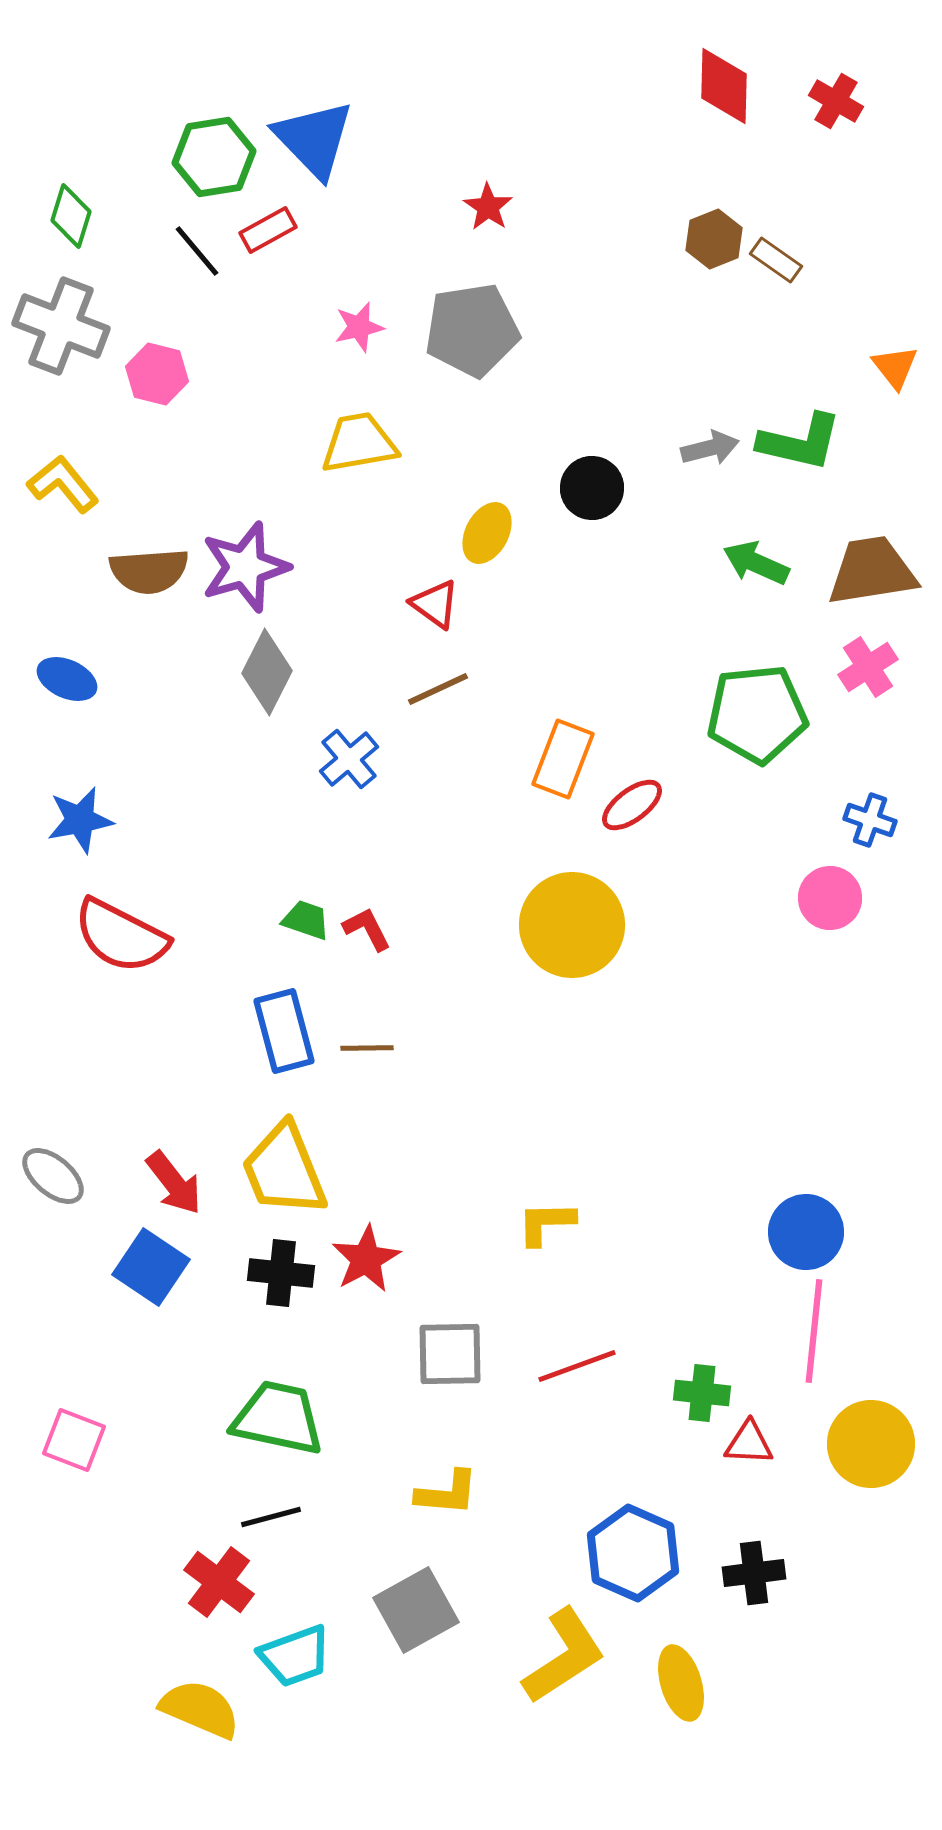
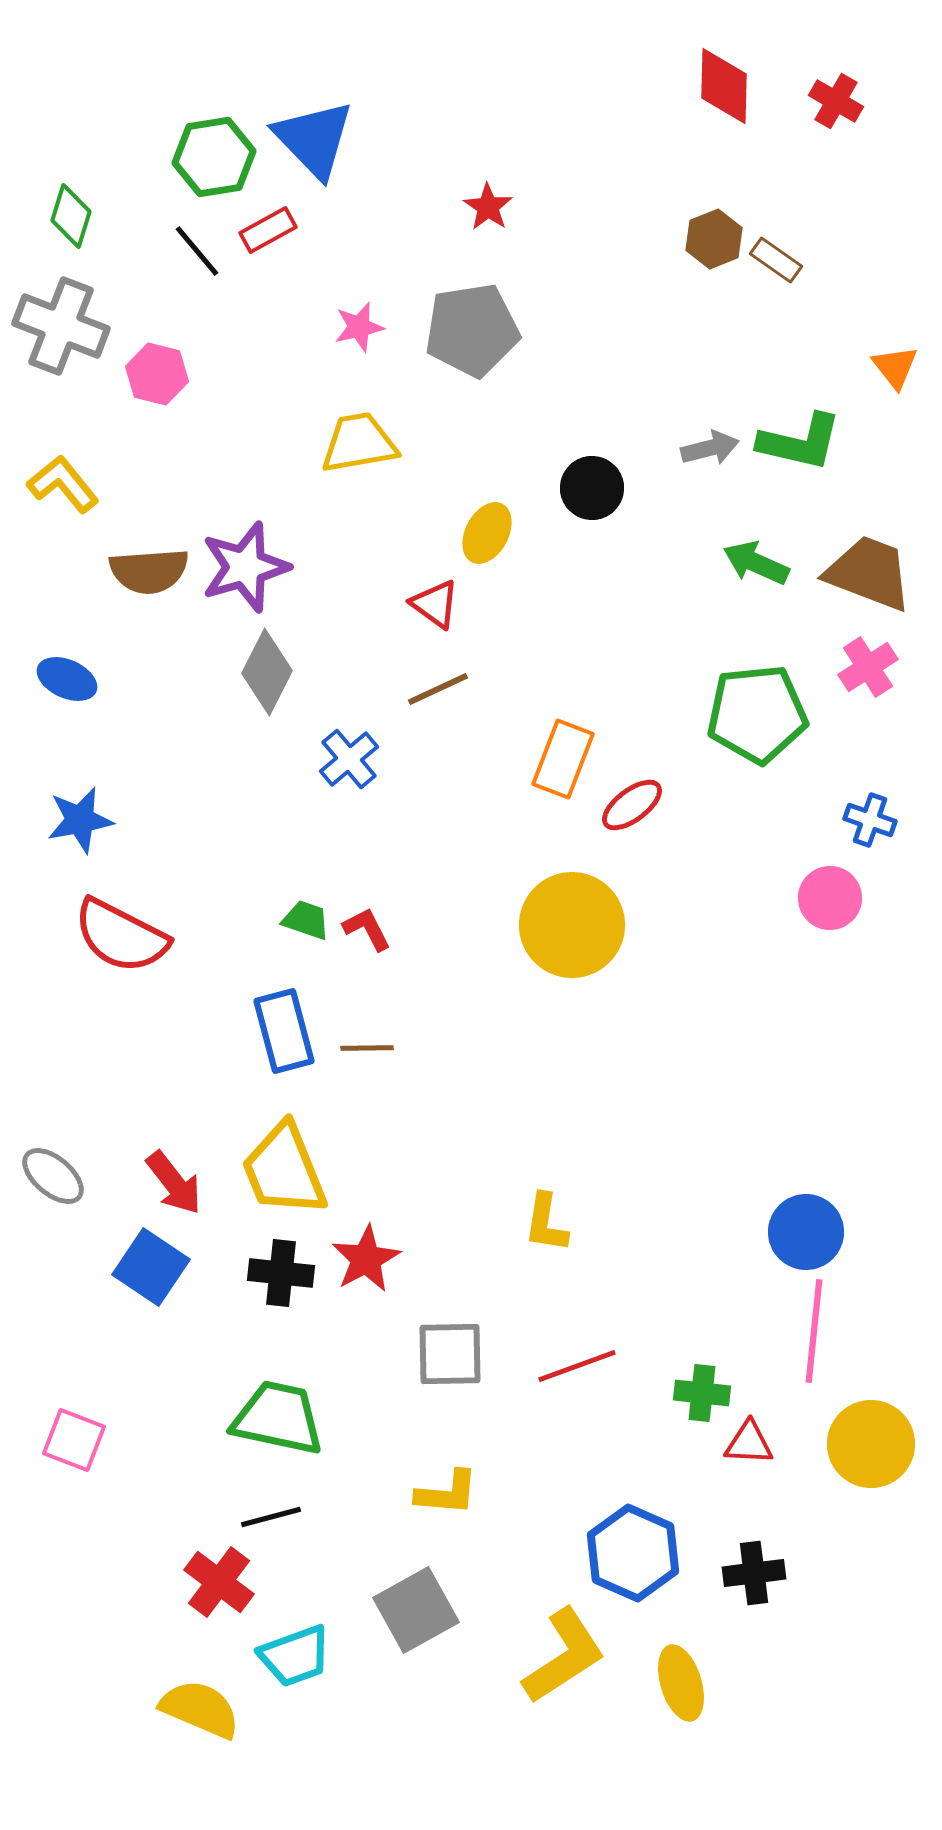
brown trapezoid at (872, 571): moved 3 px left, 2 px down; rotated 30 degrees clockwise
yellow L-shape at (546, 1223): rotated 80 degrees counterclockwise
